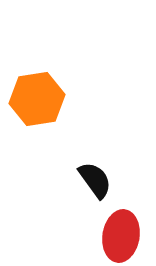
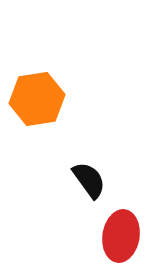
black semicircle: moved 6 px left
